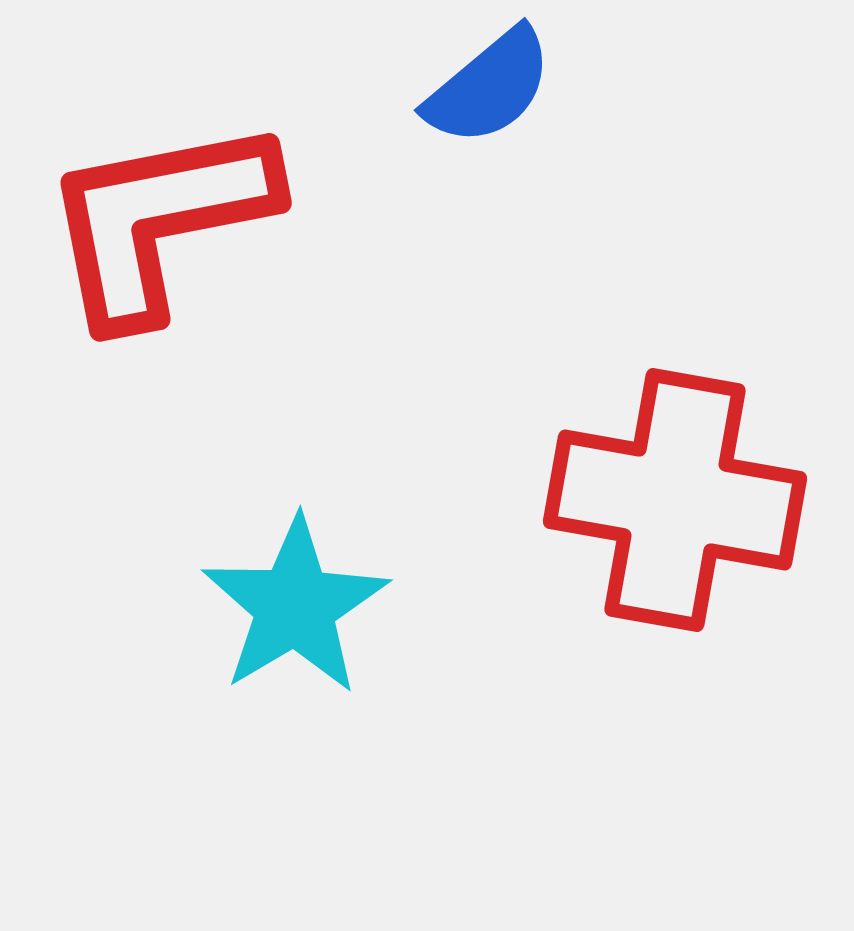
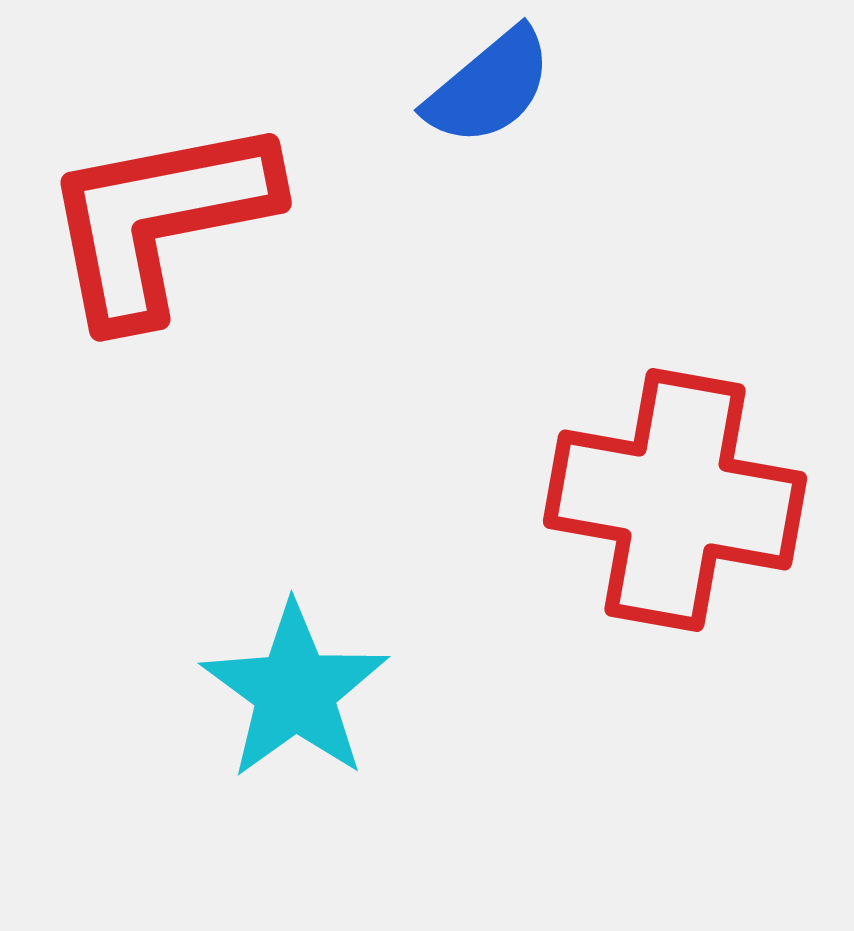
cyan star: moved 85 px down; rotated 5 degrees counterclockwise
